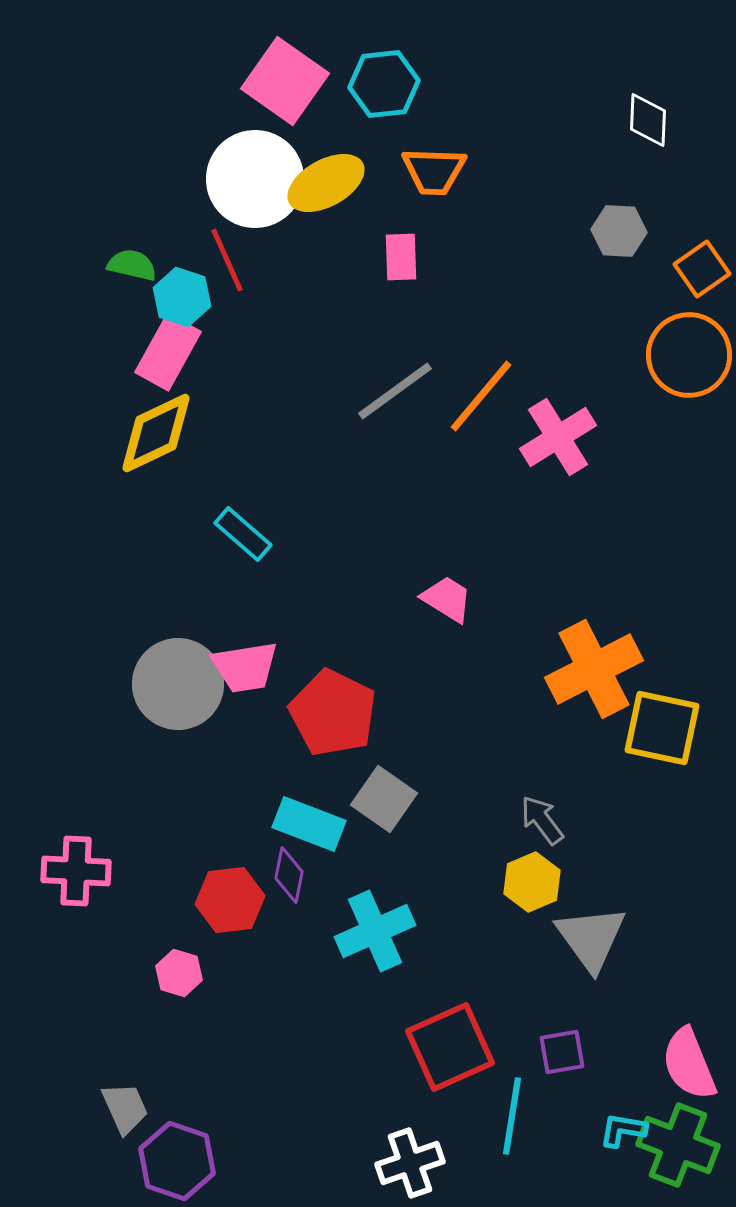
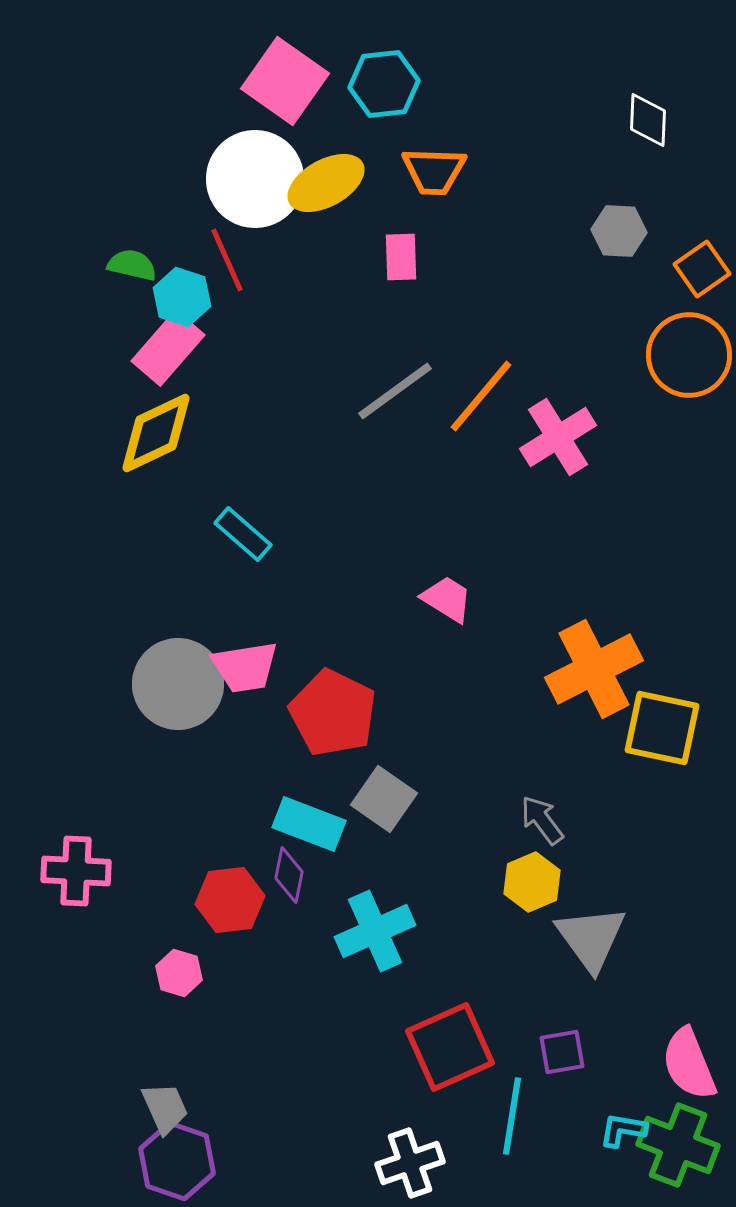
pink rectangle at (168, 352): moved 4 px up; rotated 12 degrees clockwise
gray trapezoid at (125, 1108): moved 40 px right
